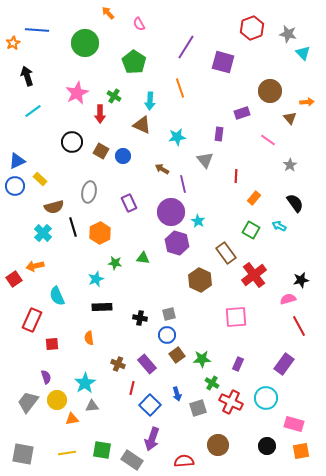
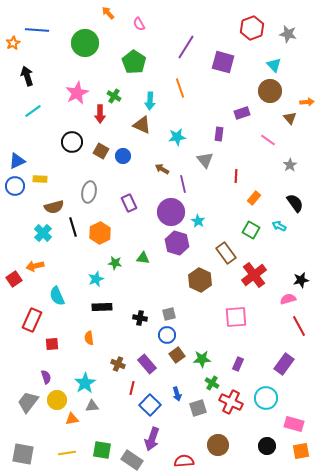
cyan triangle at (303, 53): moved 29 px left, 12 px down
yellow rectangle at (40, 179): rotated 40 degrees counterclockwise
